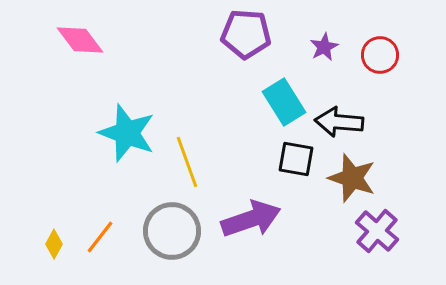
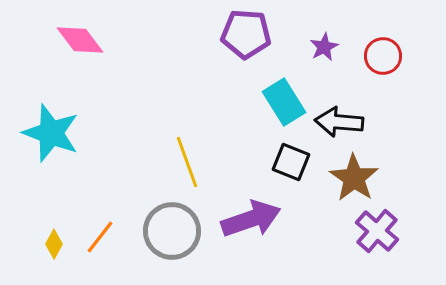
red circle: moved 3 px right, 1 px down
cyan star: moved 76 px left
black square: moved 5 px left, 3 px down; rotated 12 degrees clockwise
brown star: moved 2 px right; rotated 15 degrees clockwise
